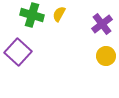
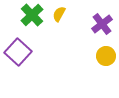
green cross: rotated 30 degrees clockwise
